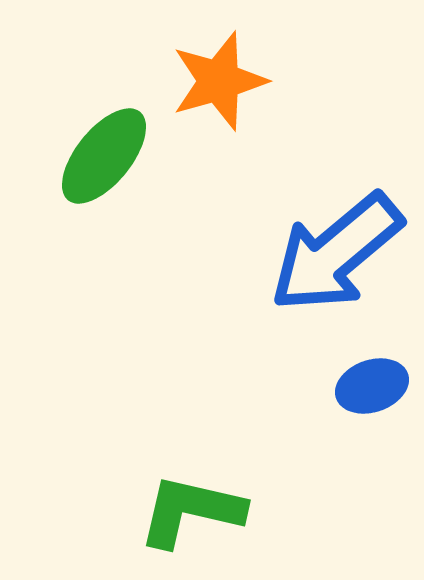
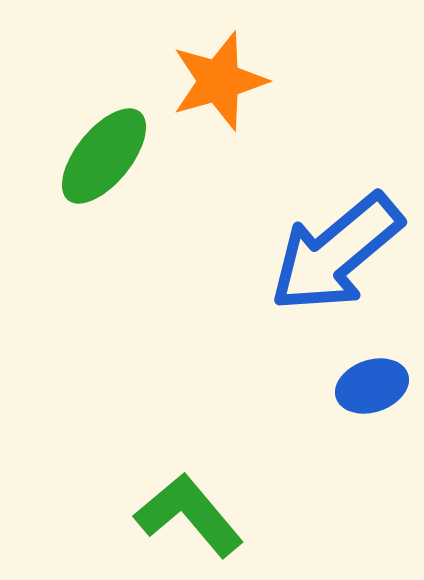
green L-shape: moved 2 px left, 4 px down; rotated 37 degrees clockwise
